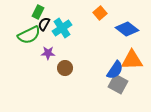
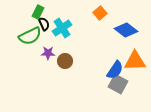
black semicircle: rotated 128 degrees clockwise
blue diamond: moved 1 px left, 1 px down
green semicircle: moved 1 px right, 1 px down
orange triangle: moved 3 px right, 1 px down
brown circle: moved 7 px up
